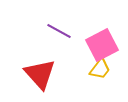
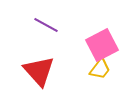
purple line: moved 13 px left, 6 px up
red triangle: moved 1 px left, 3 px up
